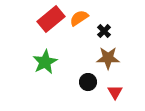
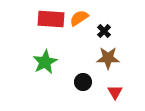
red rectangle: rotated 44 degrees clockwise
black circle: moved 5 px left
